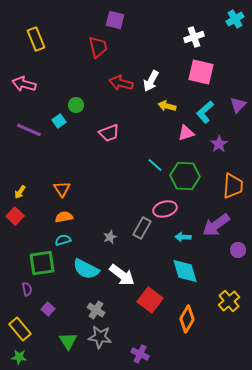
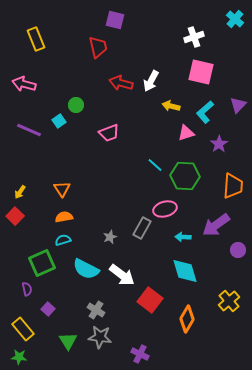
cyan cross at (235, 19): rotated 18 degrees counterclockwise
yellow arrow at (167, 106): moved 4 px right
green square at (42, 263): rotated 16 degrees counterclockwise
yellow rectangle at (20, 329): moved 3 px right
